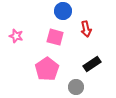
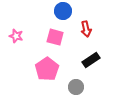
black rectangle: moved 1 px left, 4 px up
